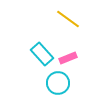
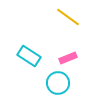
yellow line: moved 2 px up
cyan rectangle: moved 13 px left, 2 px down; rotated 15 degrees counterclockwise
